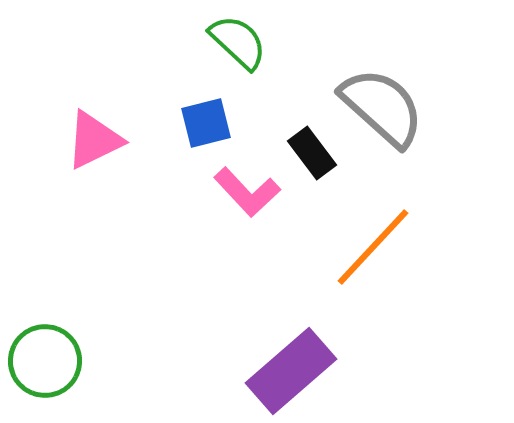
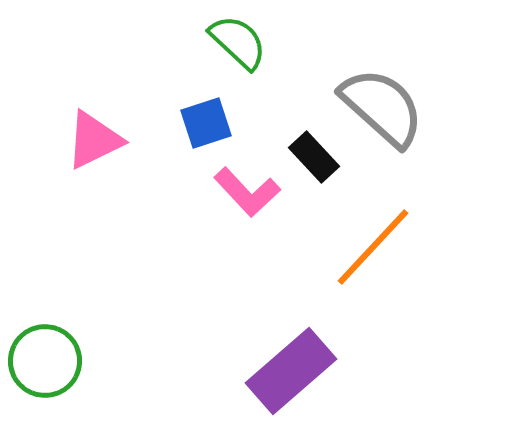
blue square: rotated 4 degrees counterclockwise
black rectangle: moved 2 px right, 4 px down; rotated 6 degrees counterclockwise
